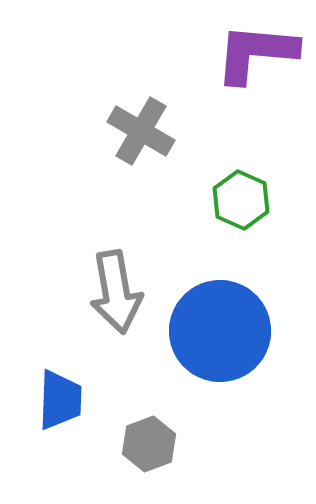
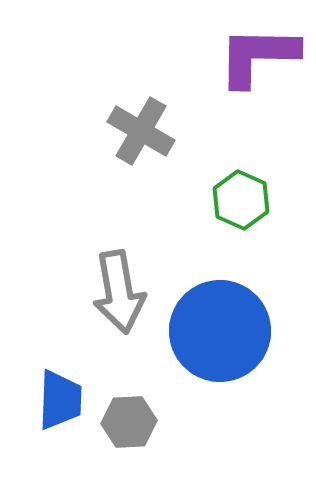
purple L-shape: moved 2 px right, 3 px down; rotated 4 degrees counterclockwise
gray arrow: moved 3 px right
gray hexagon: moved 20 px left, 22 px up; rotated 18 degrees clockwise
